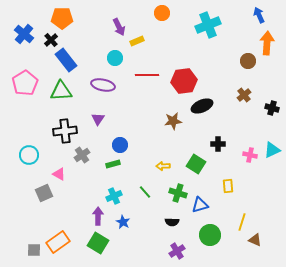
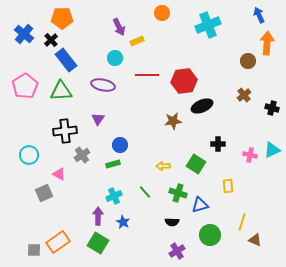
pink pentagon at (25, 83): moved 3 px down
